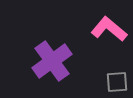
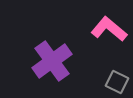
gray square: rotated 30 degrees clockwise
